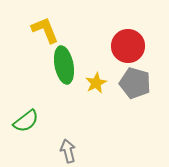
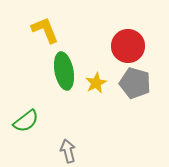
green ellipse: moved 6 px down
